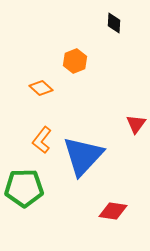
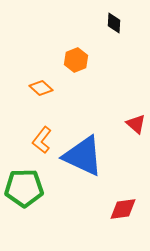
orange hexagon: moved 1 px right, 1 px up
red triangle: rotated 25 degrees counterclockwise
blue triangle: rotated 48 degrees counterclockwise
red diamond: moved 10 px right, 2 px up; rotated 16 degrees counterclockwise
